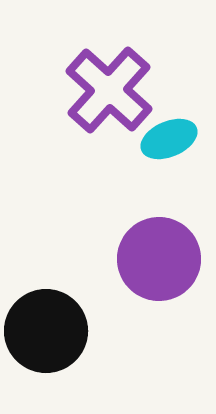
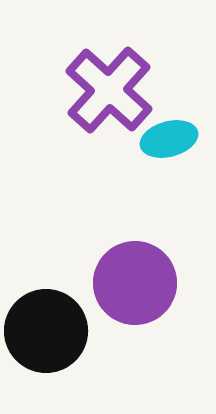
cyan ellipse: rotated 8 degrees clockwise
purple circle: moved 24 px left, 24 px down
